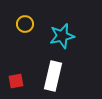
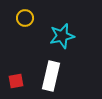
yellow circle: moved 6 px up
white rectangle: moved 2 px left
